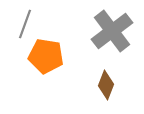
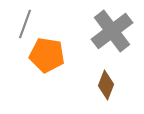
orange pentagon: moved 1 px right, 1 px up
